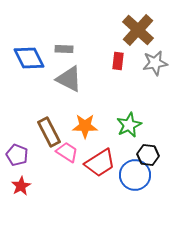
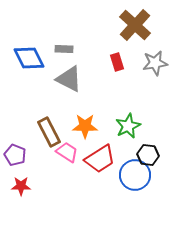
brown cross: moved 3 px left, 5 px up
red rectangle: moved 1 px left, 1 px down; rotated 24 degrees counterclockwise
green star: moved 1 px left, 1 px down
purple pentagon: moved 2 px left
red trapezoid: moved 4 px up
red star: rotated 30 degrees clockwise
